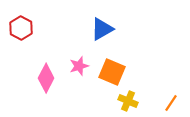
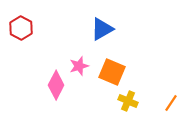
pink diamond: moved 10 px right, 7 px down
